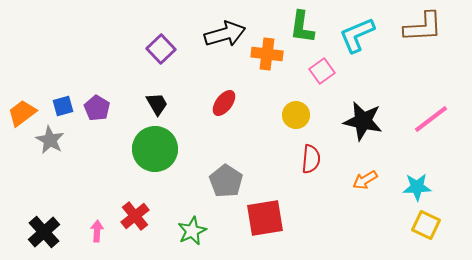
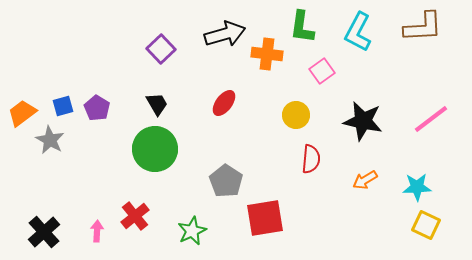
cyan L-shape: moved 1 px right, 3 px up; rotated 39 degrees counterclockwise
